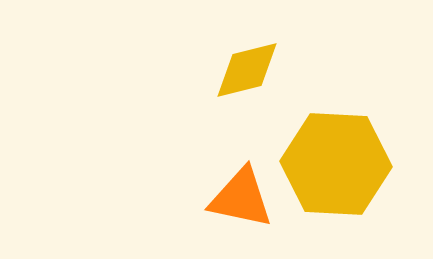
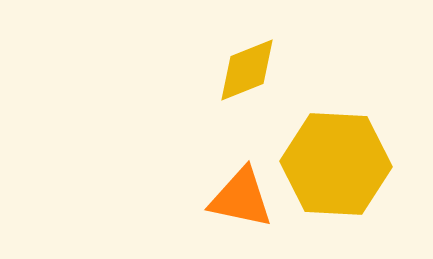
yellow diamond: rotated 8 degrees counterclockwise
